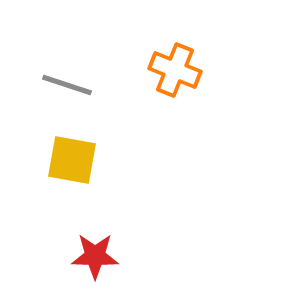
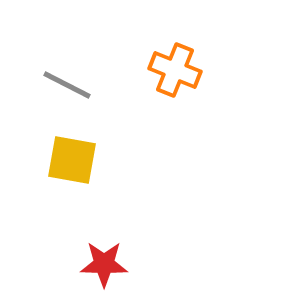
gray line: rotated 9 degrees clockwise
red star: moved 9 px right, 8 px down
